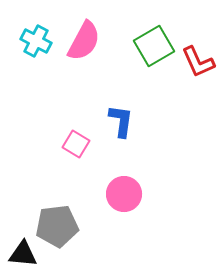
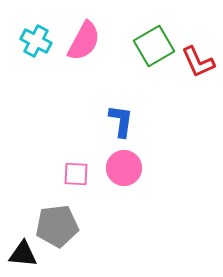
pink square: moved 30 px down; rotated 28 degrees counterclockwise
pink circle: moved 26 px up
